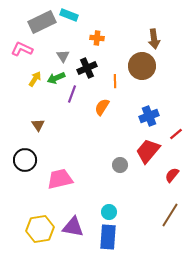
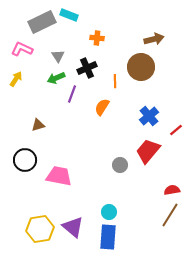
brown arrow: rotated 96 degrees counterclockwise
gray triangle: moved 5 px left
brown circle: moved 1 px left, 1 px down
yellow arrow: moved 19 px left
blue cross: rotated 18 degrees counterclockwise
brown triangle: rotated 48 degrees clockwise
red line: moved 4 px up
red semicircle: moved 15 px down; rotated 42 degrees clockwise
pink trapezoid: moved 1 px left, 3 px up; rotated 24 degrees clockwise
purple triangle: rotated 30 degrees clockwise
